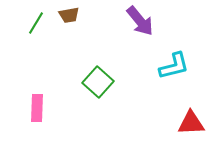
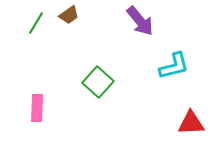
brown trapezoid: rotated 25 degrees counterclockwise
